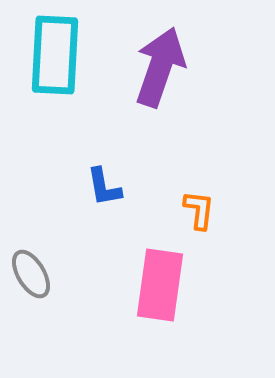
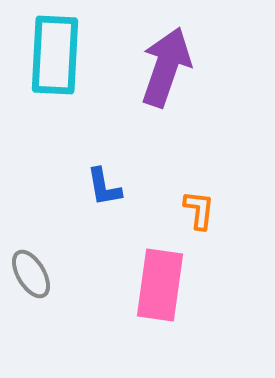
purple arrow: moved 6 px right
